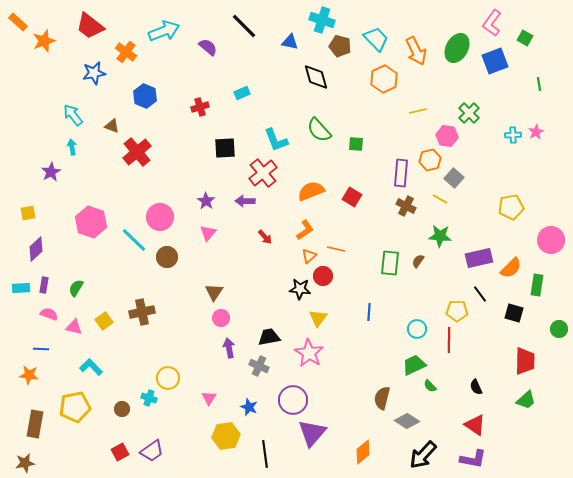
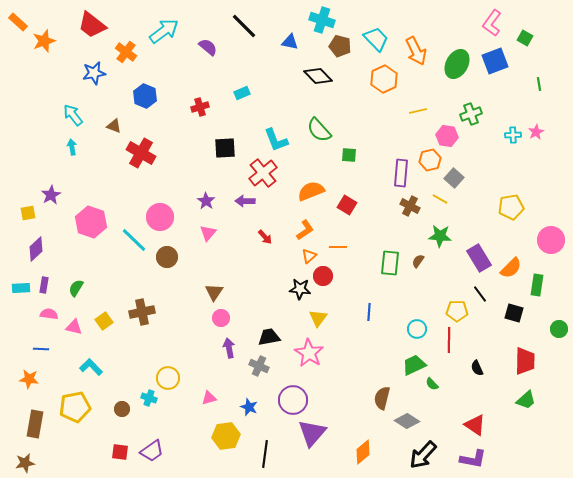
red trapezoid at (90, 26): moved 2 px right, 1 px up
cyan arrow at (164, 31): rotated 16 degrees counterclockwise
green ellipse at (457, 48): moved 16 px down
black diamond at (316, 77): moved 2 px right, 1 px up; rotated 28 degrees counterclockwise
green cross at (469, 113): moved 2 px right, 1 px down; rotated 25 degrees clockwise
brown triangle at (112, 126): moved 2 px right
green square at (356, 144): moved 7 px left, 11 px down
red cross at (137, 152): moved 4 px right, 1 px down; rotated 20 degrees counterclockwise
purple star at (51, 172): moved 23 px down
red square at (352, 197): moved 5 px left, 8 px down
brown cross at (406, 206): moved 4 px right
orange line at (336, 249): moved 2 px right, 2 px up; rotated 12 degrees counterclockwise
purple rectangle at (479, 258): rotated 72 degrees clockwise
pink semicircle at (49, 314): rotated 12 degrees counterclockwise
orange star at (29, 375): moved 4 px down
green semicircle at (430, 386): moved 2 px right, 2 px up
black semicircle at (476, 387): moved 1 px right, 19 px up
pink triangle at (209, 398): rotated 42 degrees clockwise
red square at (120, 452): rotated 36 degrees clockwise
black line at (265, 454): rotated 16 degrees clockwise
